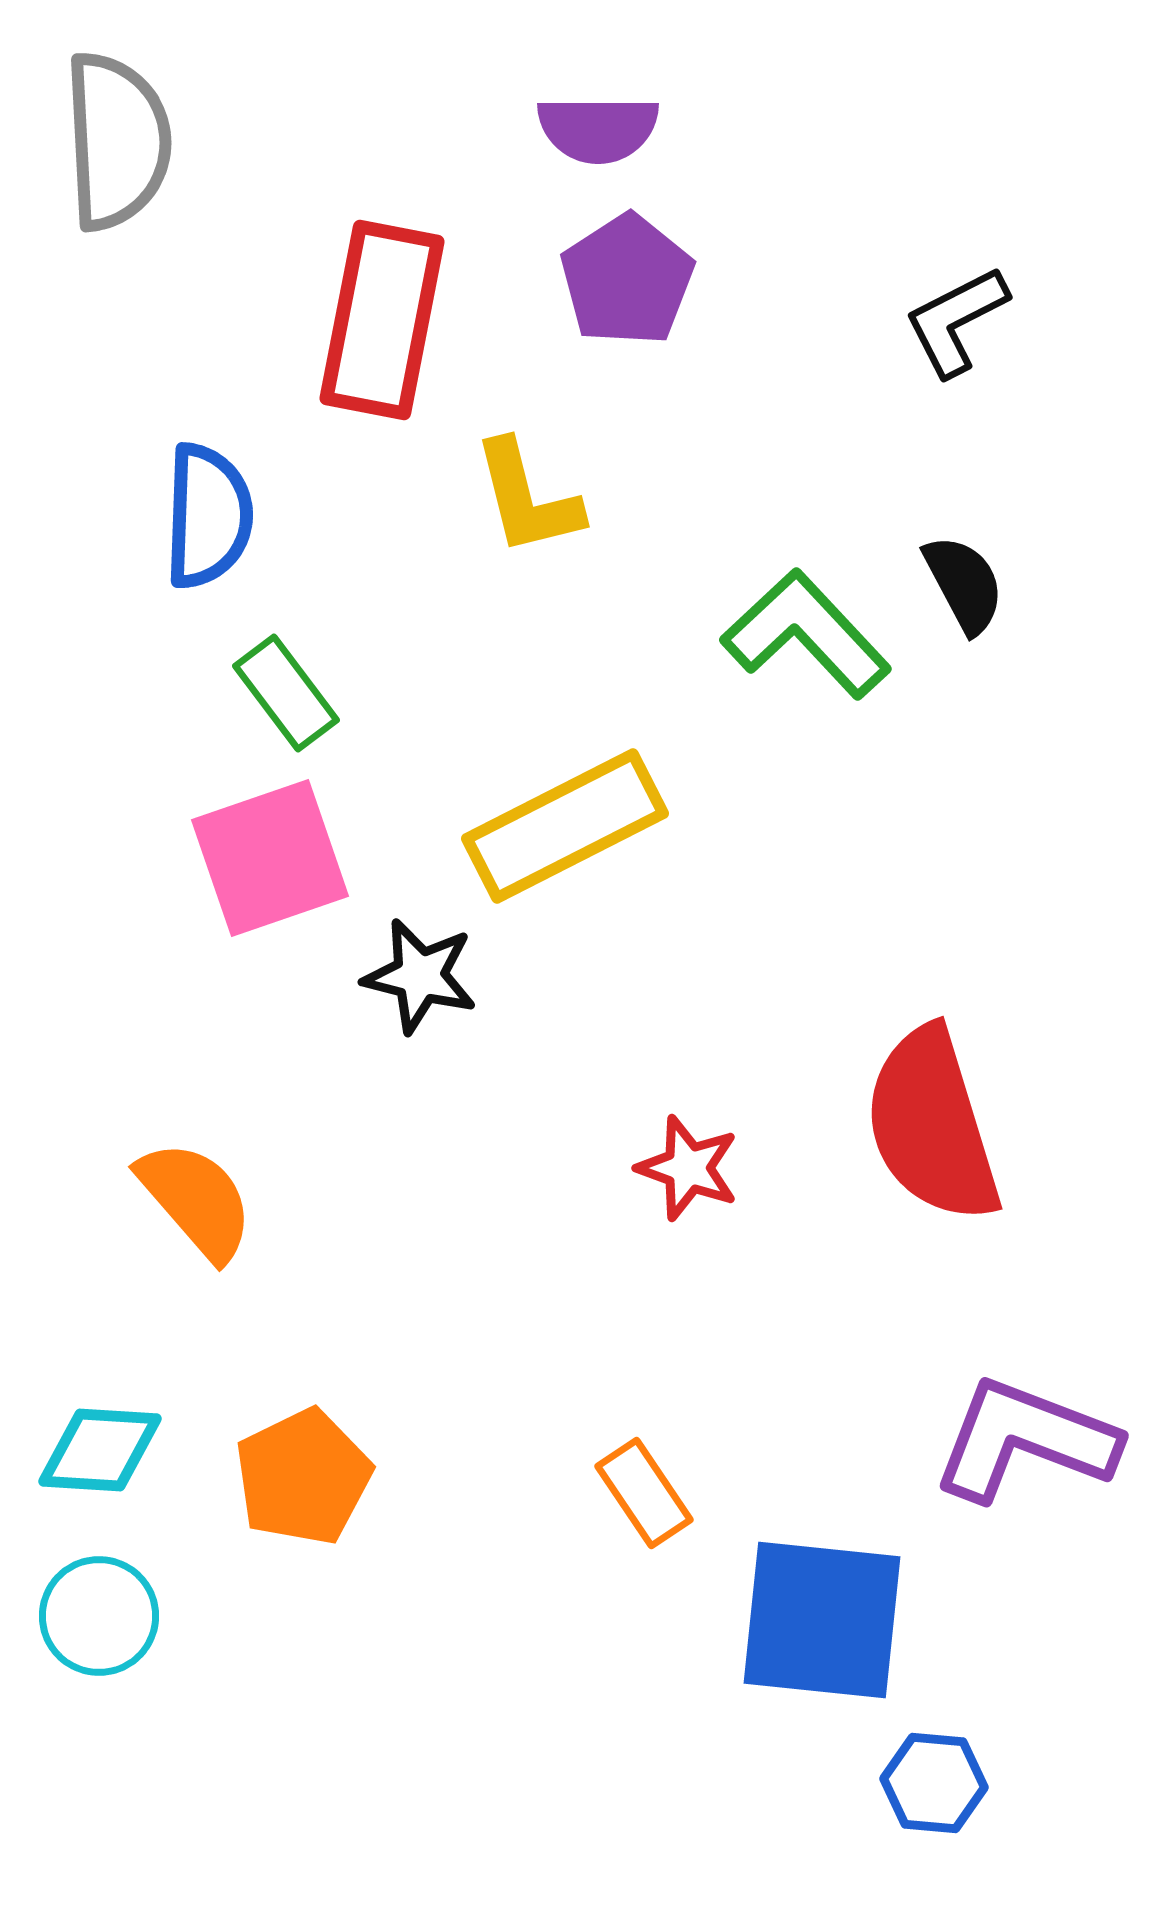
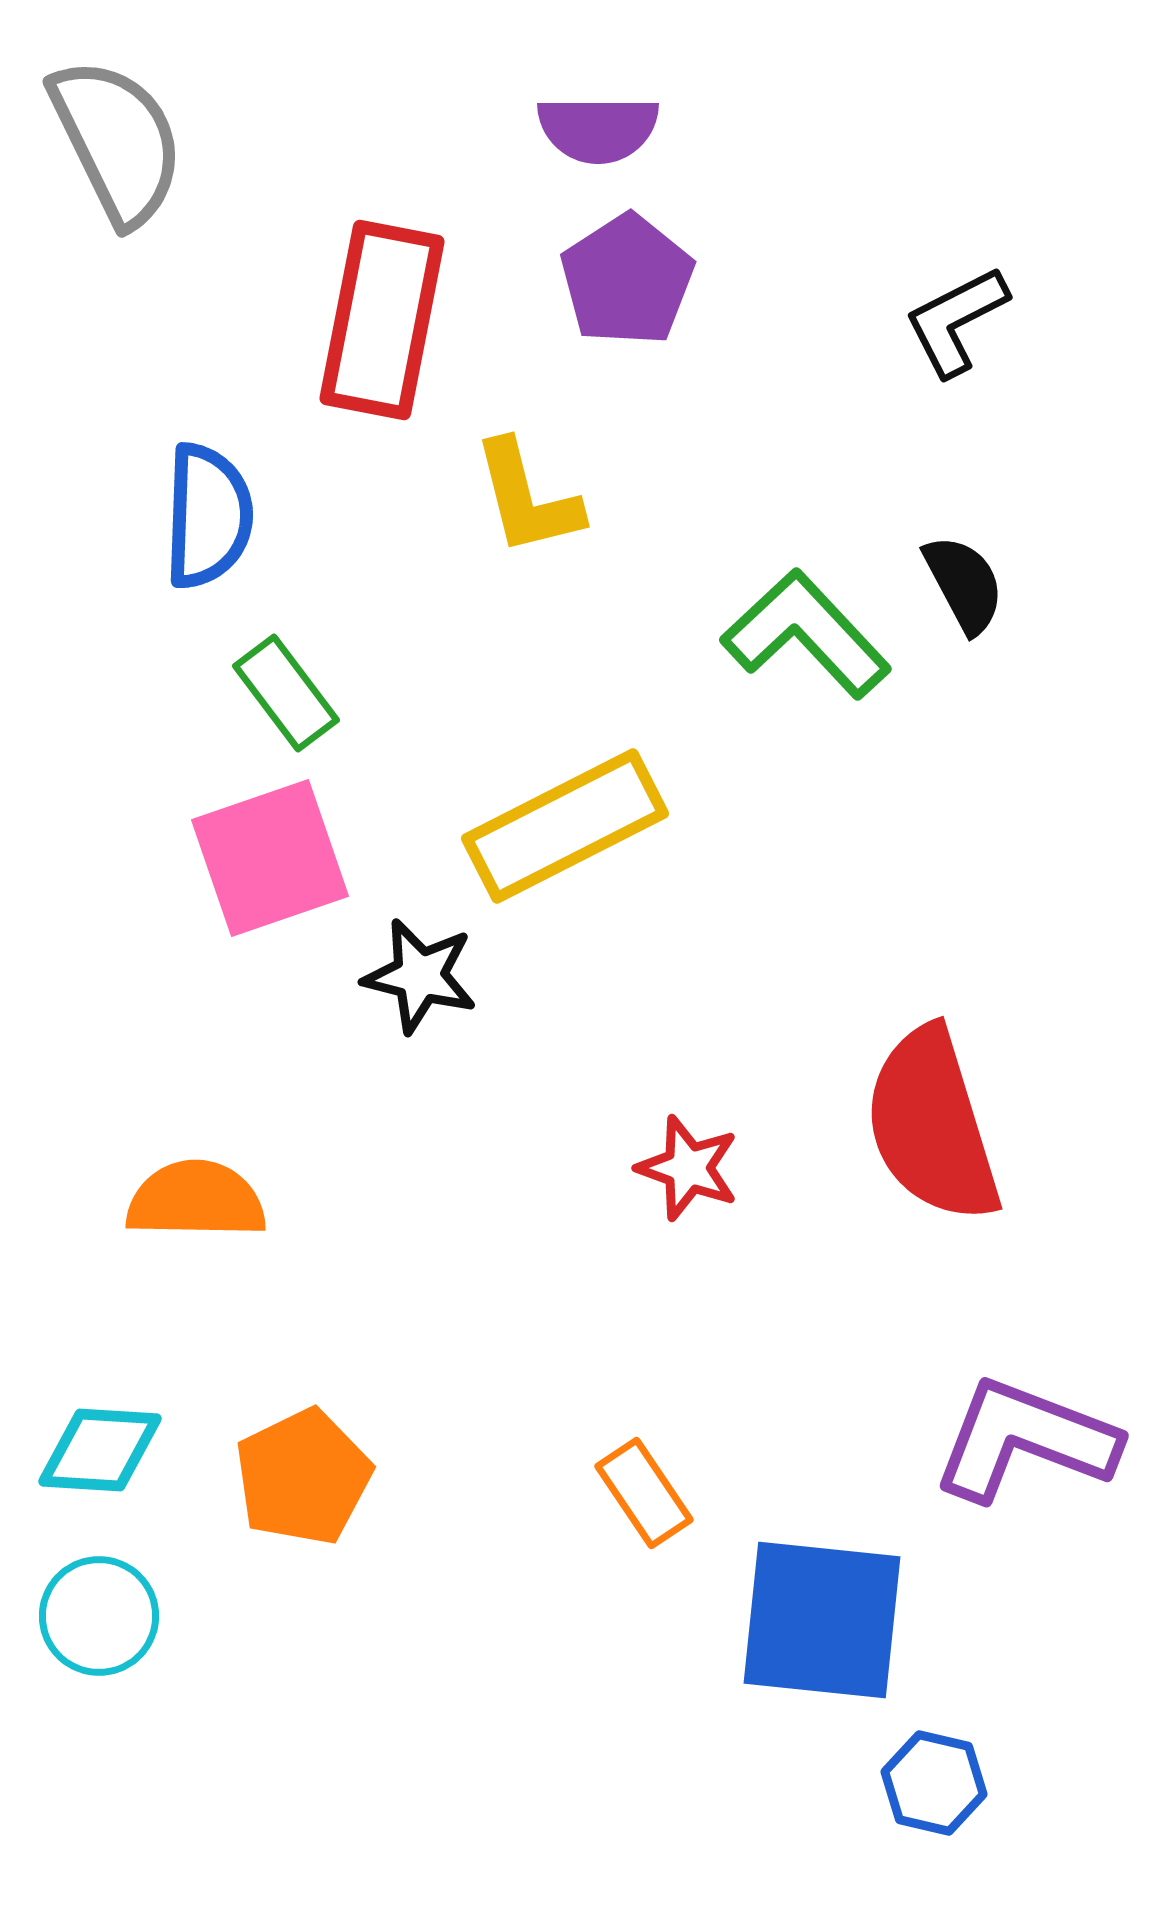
gray semicircle: rotated 23 degrees counterclockwise
orange semicircle: rotated 48 degrees counterclockwise
blue hexagon: rotated 8 degrees clockwise
